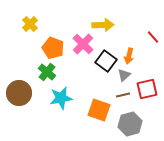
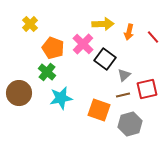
yellow arrow: moved 1 px up
orange arrow: moved 24 px up
black square: moved 1 px left, 2 px up
